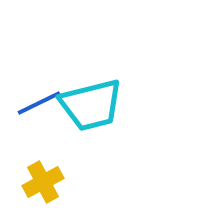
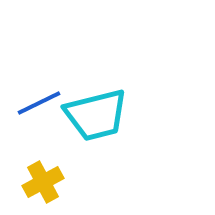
cyan trapezoid: moved 5 px right, 10 px down
